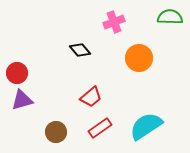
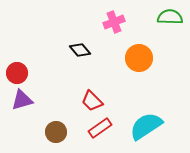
red trapezoid: moved 1 px right, 4 px down; rotated 85 degrees clockwise
